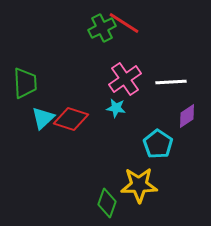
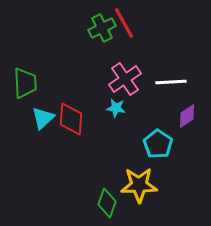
red line: rotated 28 degrees clockwise
red diamond: rotated 76 degrees clockwise
